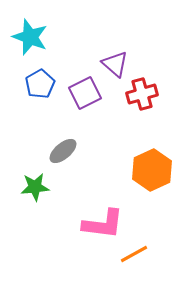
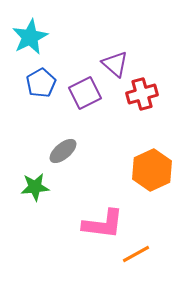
cyan star: rotated 24 degrees clockwise
blue pentagon: moved 1 px right, 1 px up
orange line: moved 2 px right
